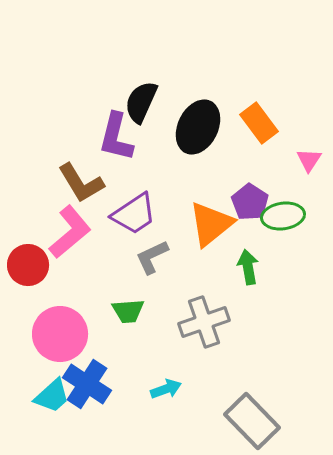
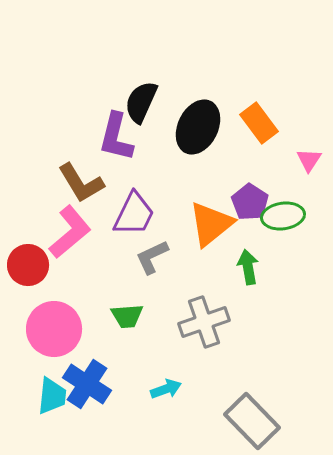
purple trapezoid: rotated 30 degrees counterclockwise
green trapezoid: moved 1 px left, 5 px down
pink circle: moved 6 px left, 5 px up
cyan trapezoid: rotated 42 degrees counterclockwise
